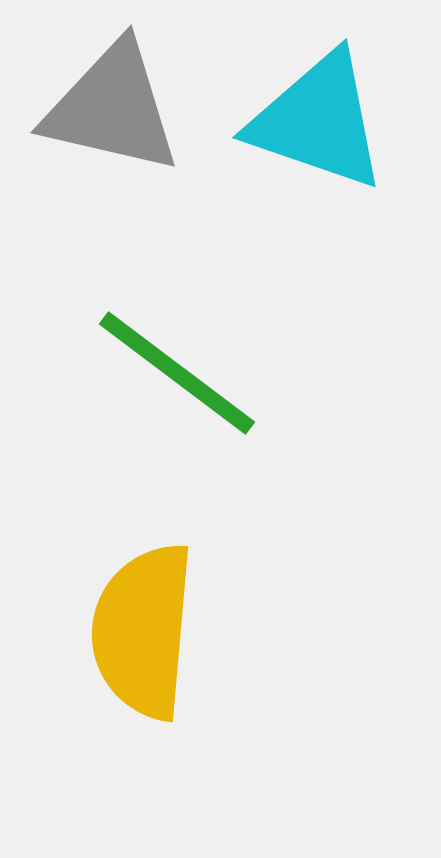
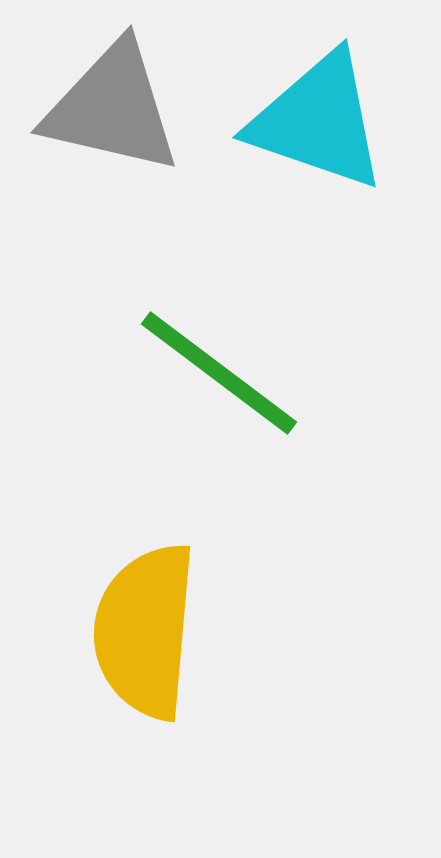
green line: moved 42 px right
yellow semicircle: moved 2 px right
